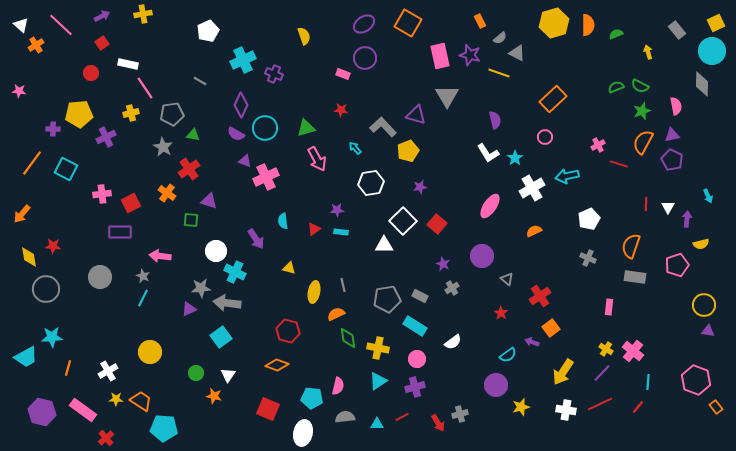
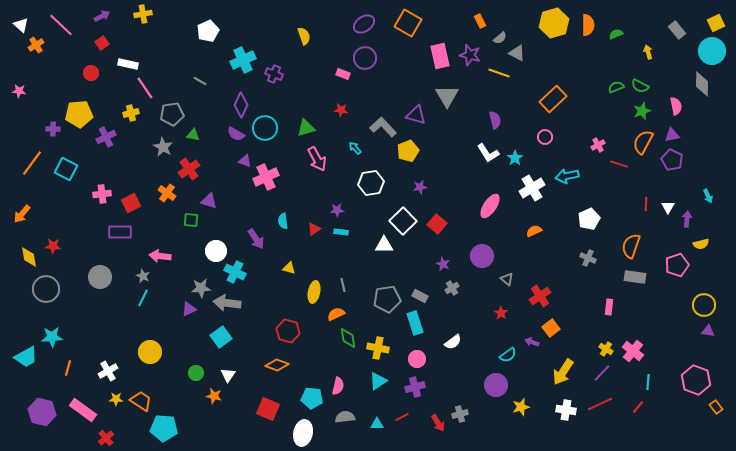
cyan rectangle at (415, 326): moved 3 px up; rotated 40 degrees clockwise
